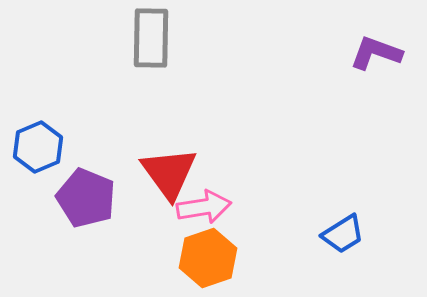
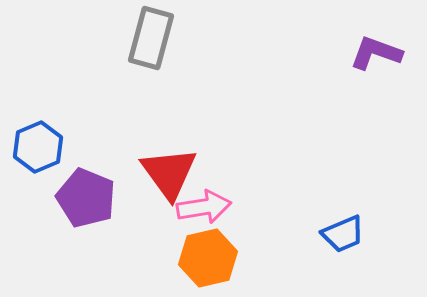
gray rectangle: rotated 14 degrees clockwise
blue trapezoid: rotated 9 degrees clockwise
orange hexagon: rotated 6 degrees clockwise
